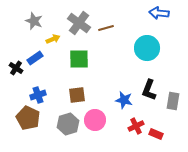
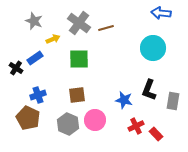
blue arrow: moved 2 px right
cyan circle: moved 6 px right
gray hexagon: rotated 20 degrees counterclockwise
red rectangle: rotated 24 degrees clockwise
